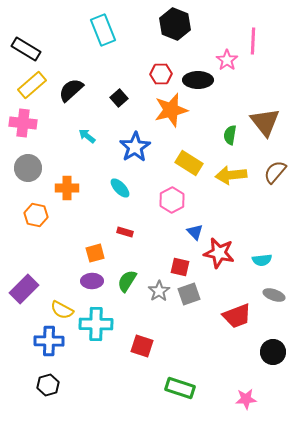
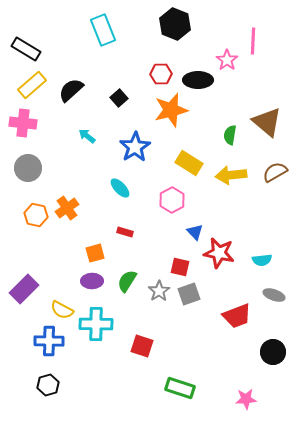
brown triangle at (265, 122): moved 2 px right; rotated 12 degrees counterclockwise
brown semicircle at (275, 172): rotated 20 degrees clockwise
orange cross at (67, 188): moved 20 px down; rotated 35 degrees counterclockwise
